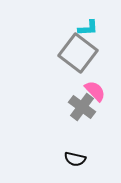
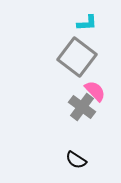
cyan L-shape: moved 1 px left, 5 px up
gray square: moved 1 px left, 4 px down
black semicircle: moved 1 px right, 1 px down; rotated 20 degrees clockwise
